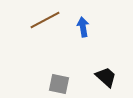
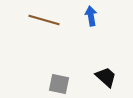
brown line: moved 1 px left; rotated 44 degrees clockwise
blue arrow: moved 8 px right, 11 px up
